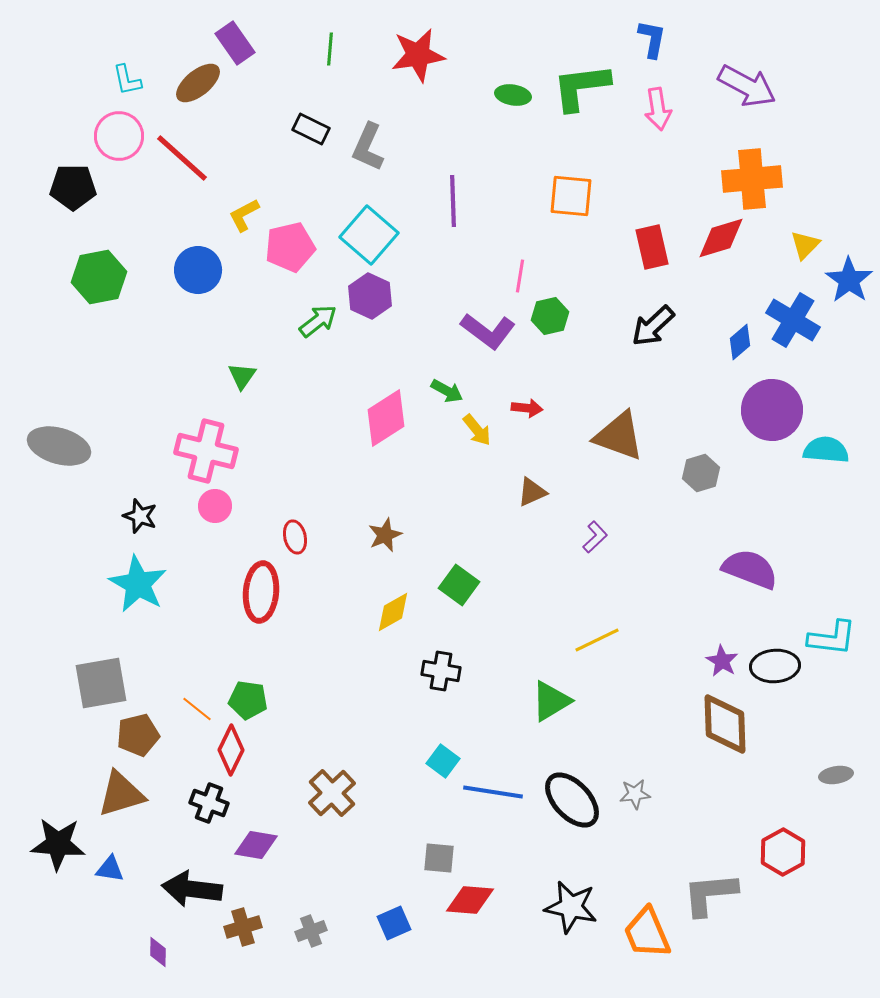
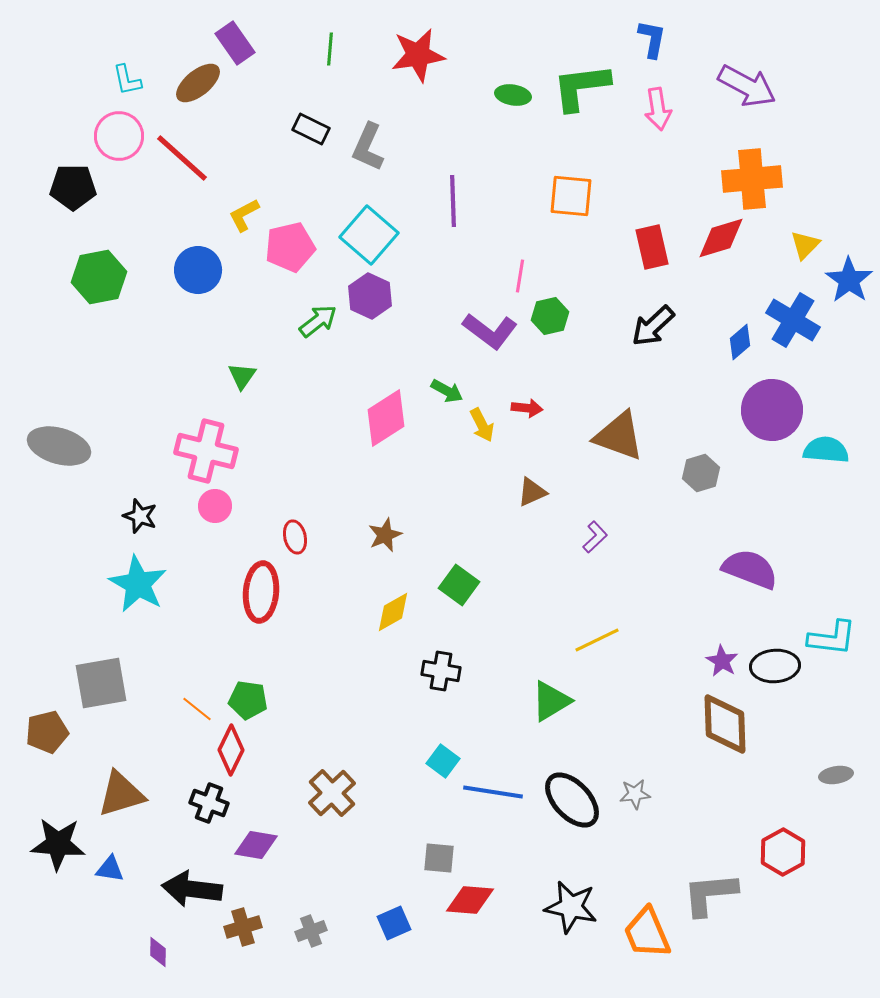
purple L-shape at (488, 331): moved 2 px right
yellow arrow at (477, 430): moved 5 px right, 5 px up; rotated 12 degrees clockwise
brown pentagon at (138, 735): moved 91 px left, 3 px up
